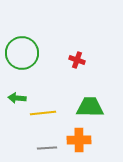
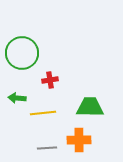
red cross: moved 27 px left, 20 px down; rotated 28 degrees counterclockwise
